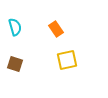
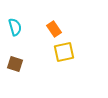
orange rectangle: moved 2 px left
yellow square: moved 3 px left, 8 px up
